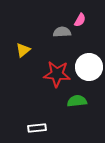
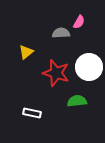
pink semicircle: moved 1 px left, 2 px down
gray semicircle: moved 1 px left, 1 px down
yellow triangle: moved 3 px right, 2 px down
red star: moved 1 px left, 1 px up; rotated 12 degrees clockwise
white rectangle: moved 5 px left, 15 px up; rotated 18 degrees clockwise
